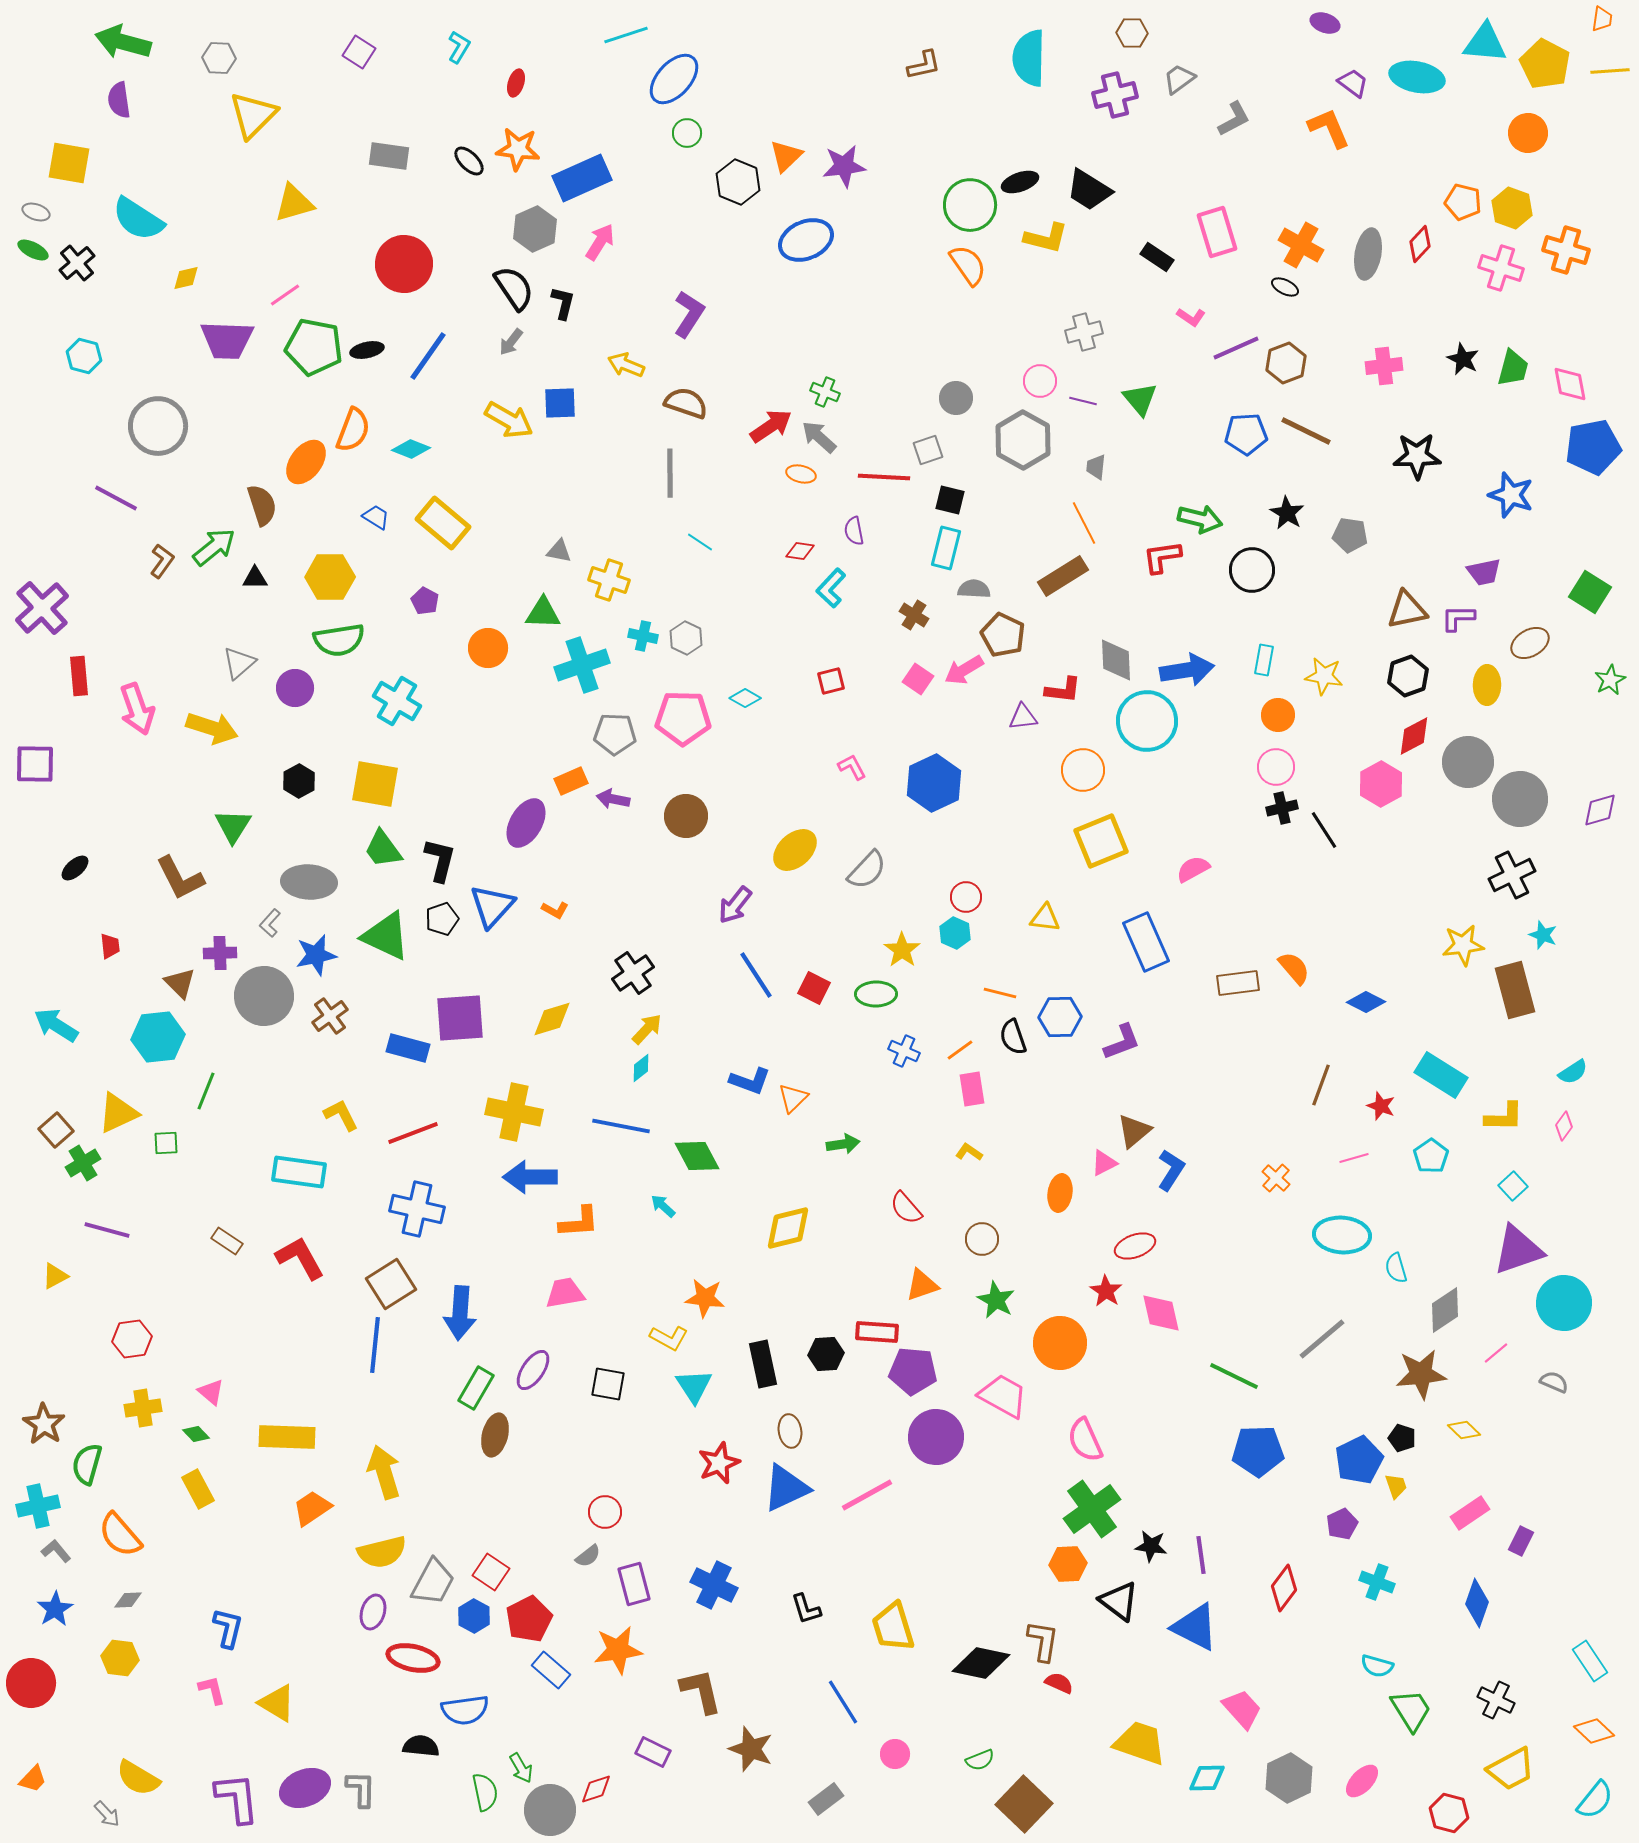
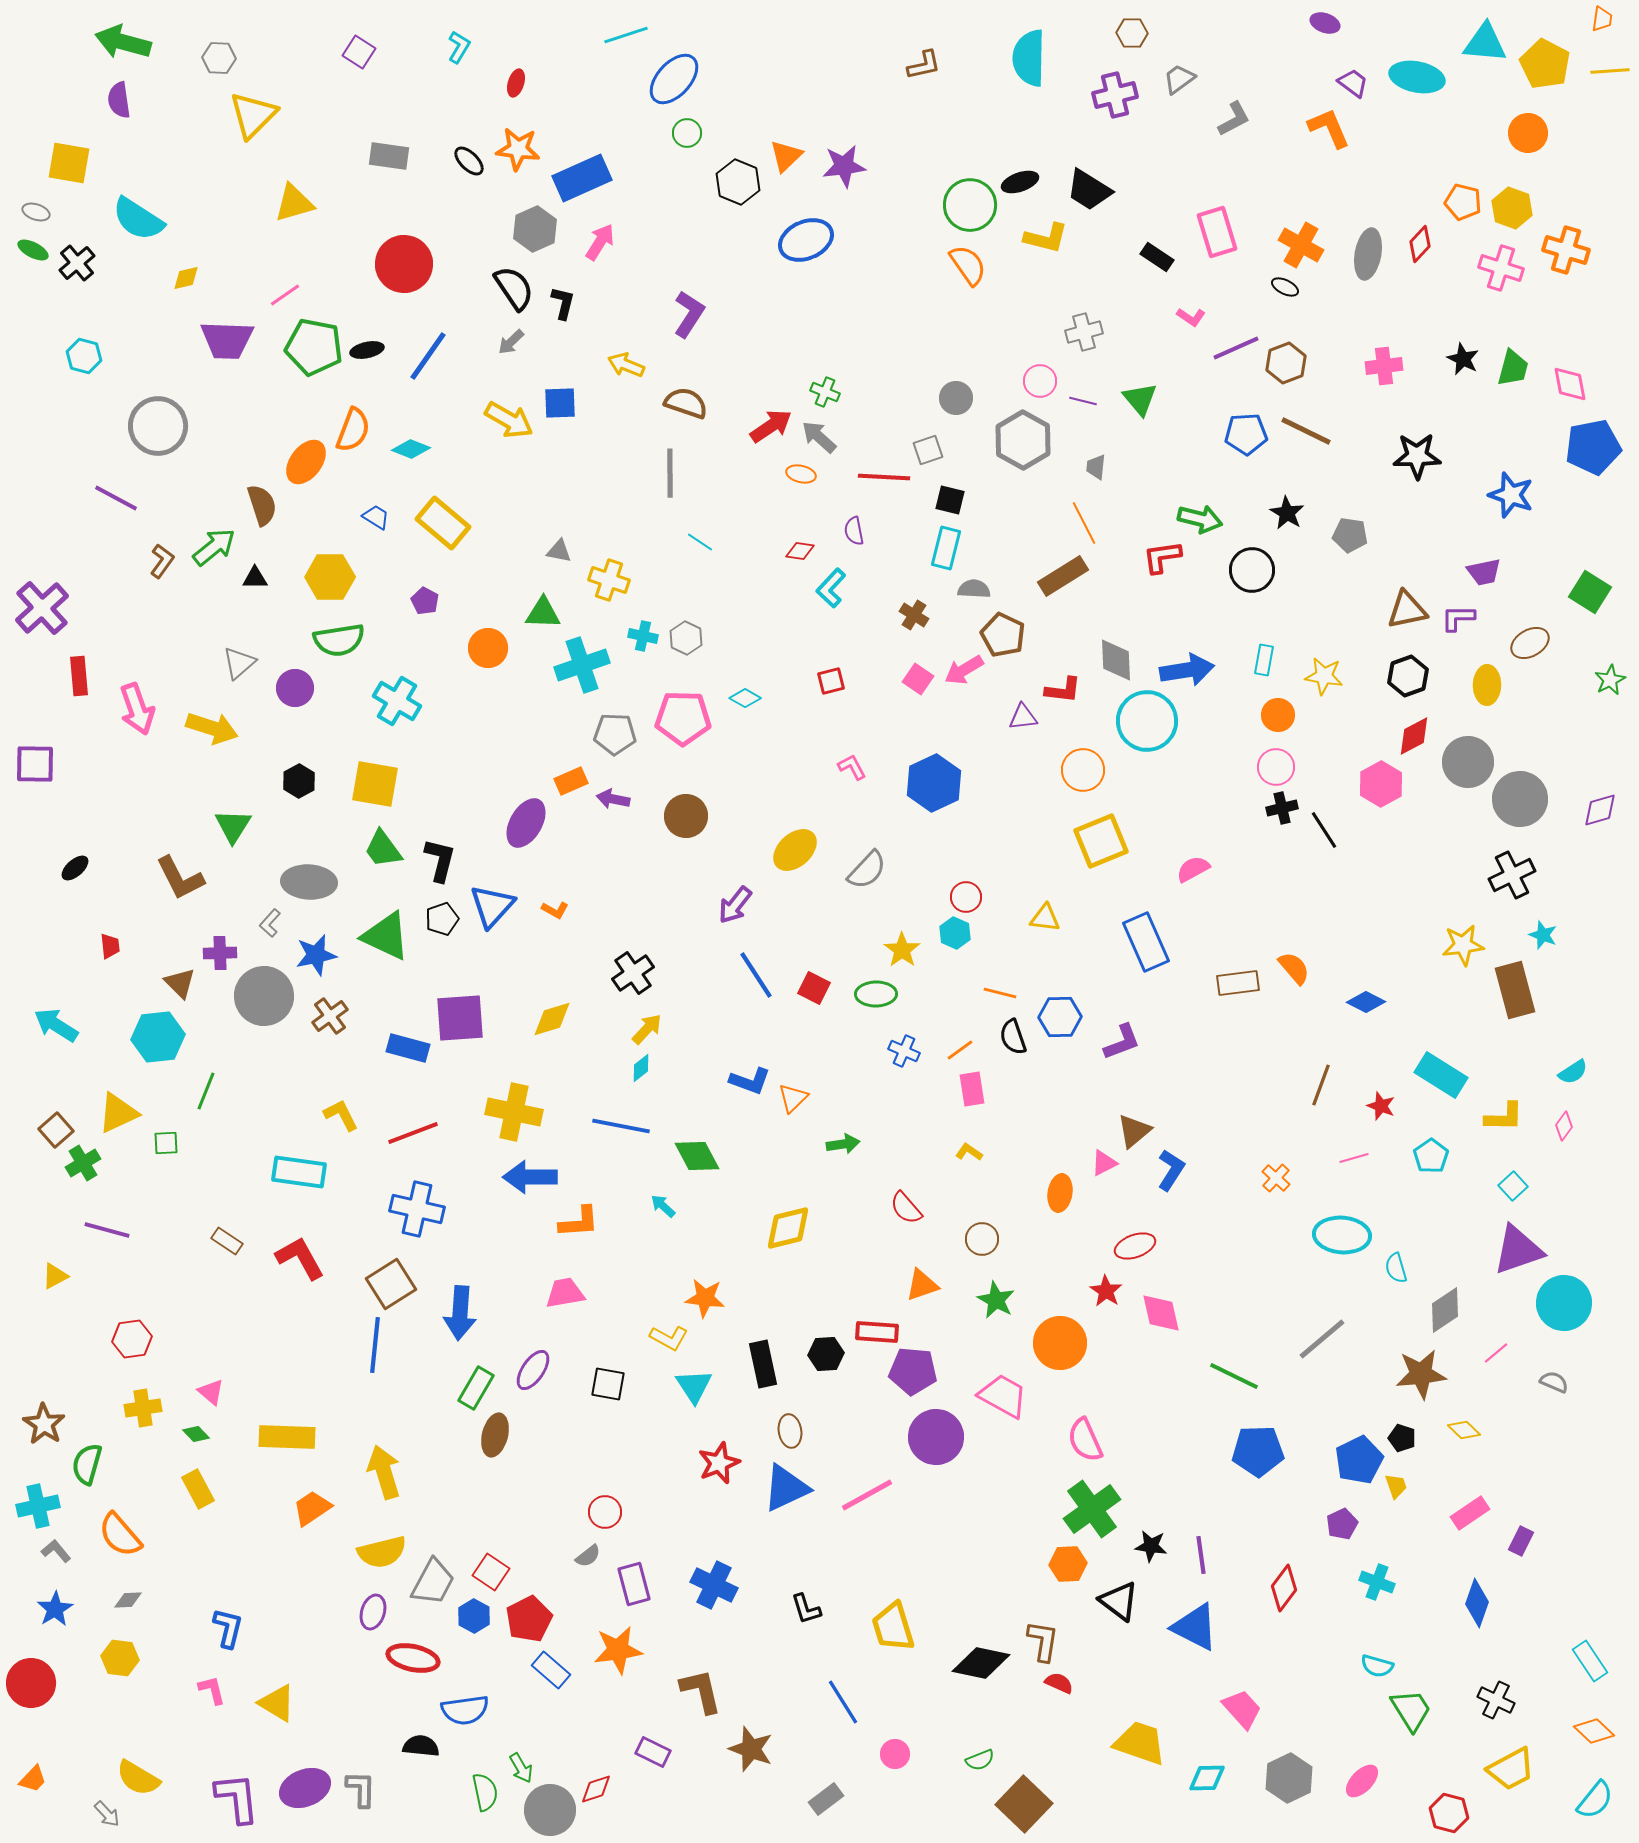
gray arrow at (511, 342): rotated 8 degrees clockwise
